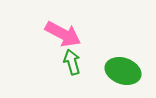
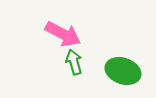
green arrow: moved 2 px right
